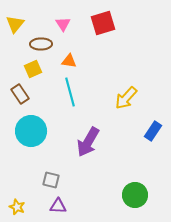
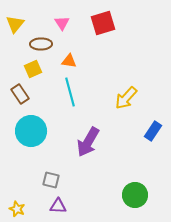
pink triangle: moved 1 px left, 1 px up
yellow star: moved 2 px down
